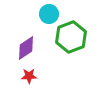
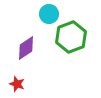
red star: moved 12 px left, 8 px down; rotated 21 degrees clockwise
